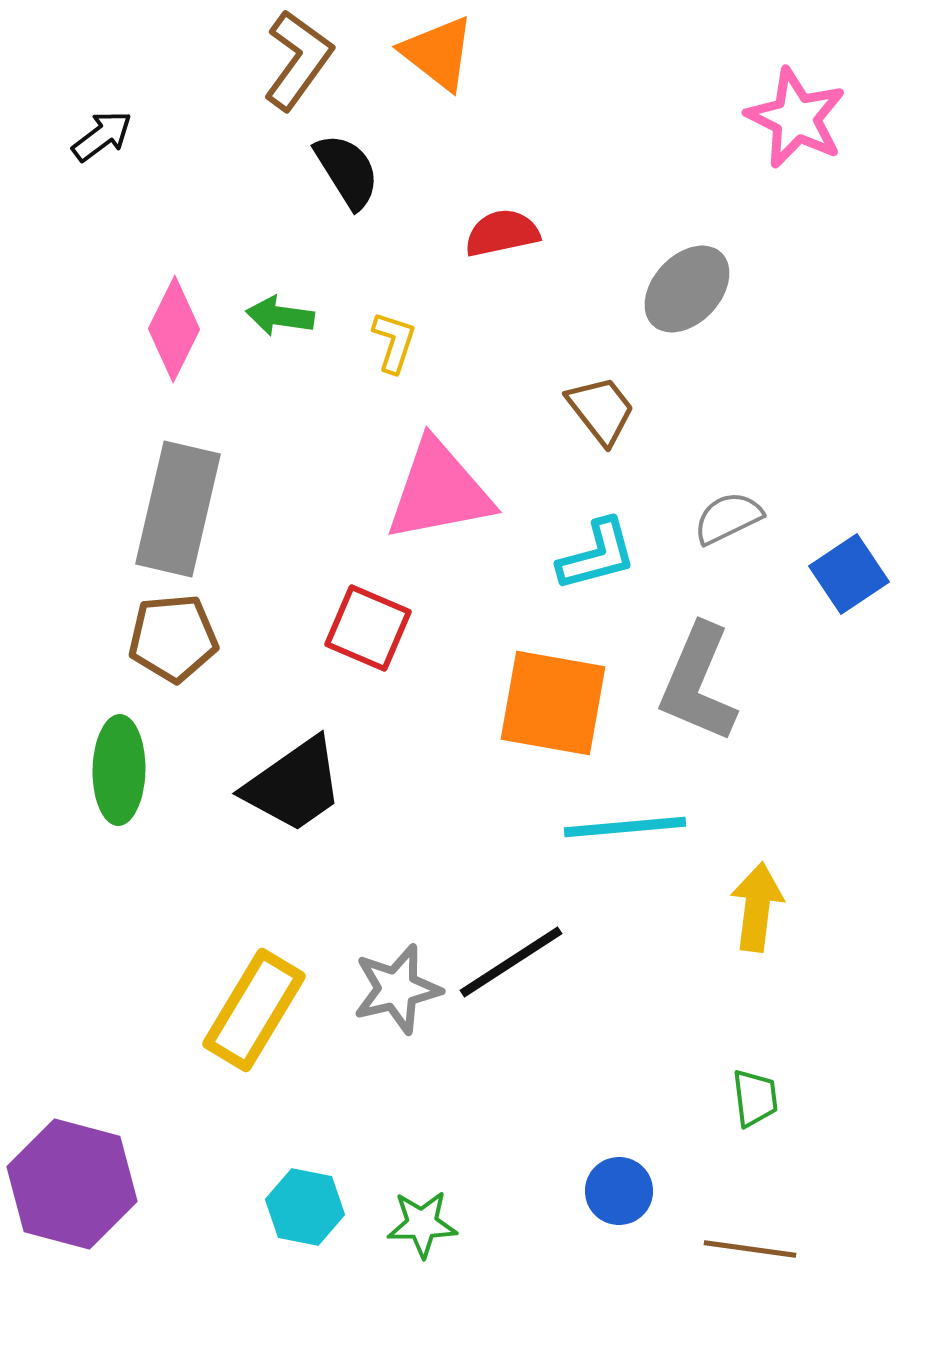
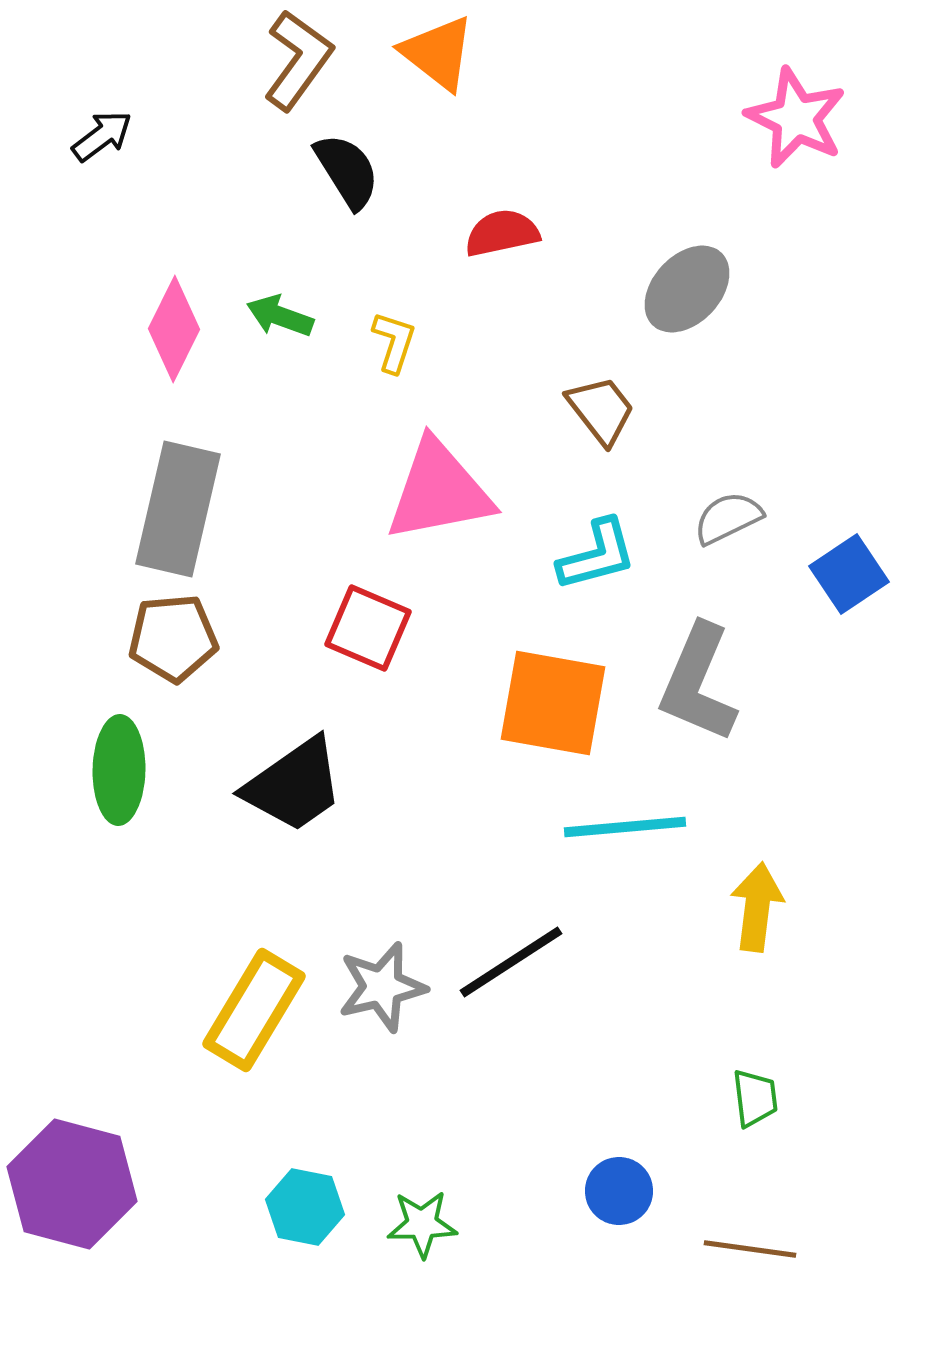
green arrow: rotated 12 degrees clockwise
gray star: moved 15 px left, 2 px up
